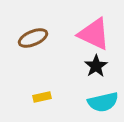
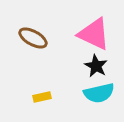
brown ellipse: rotated 52 degrees clockwise
black star: rotated 10 degrees counterclockwise
cyan semicircle: moved 4 px left, 9 px up
